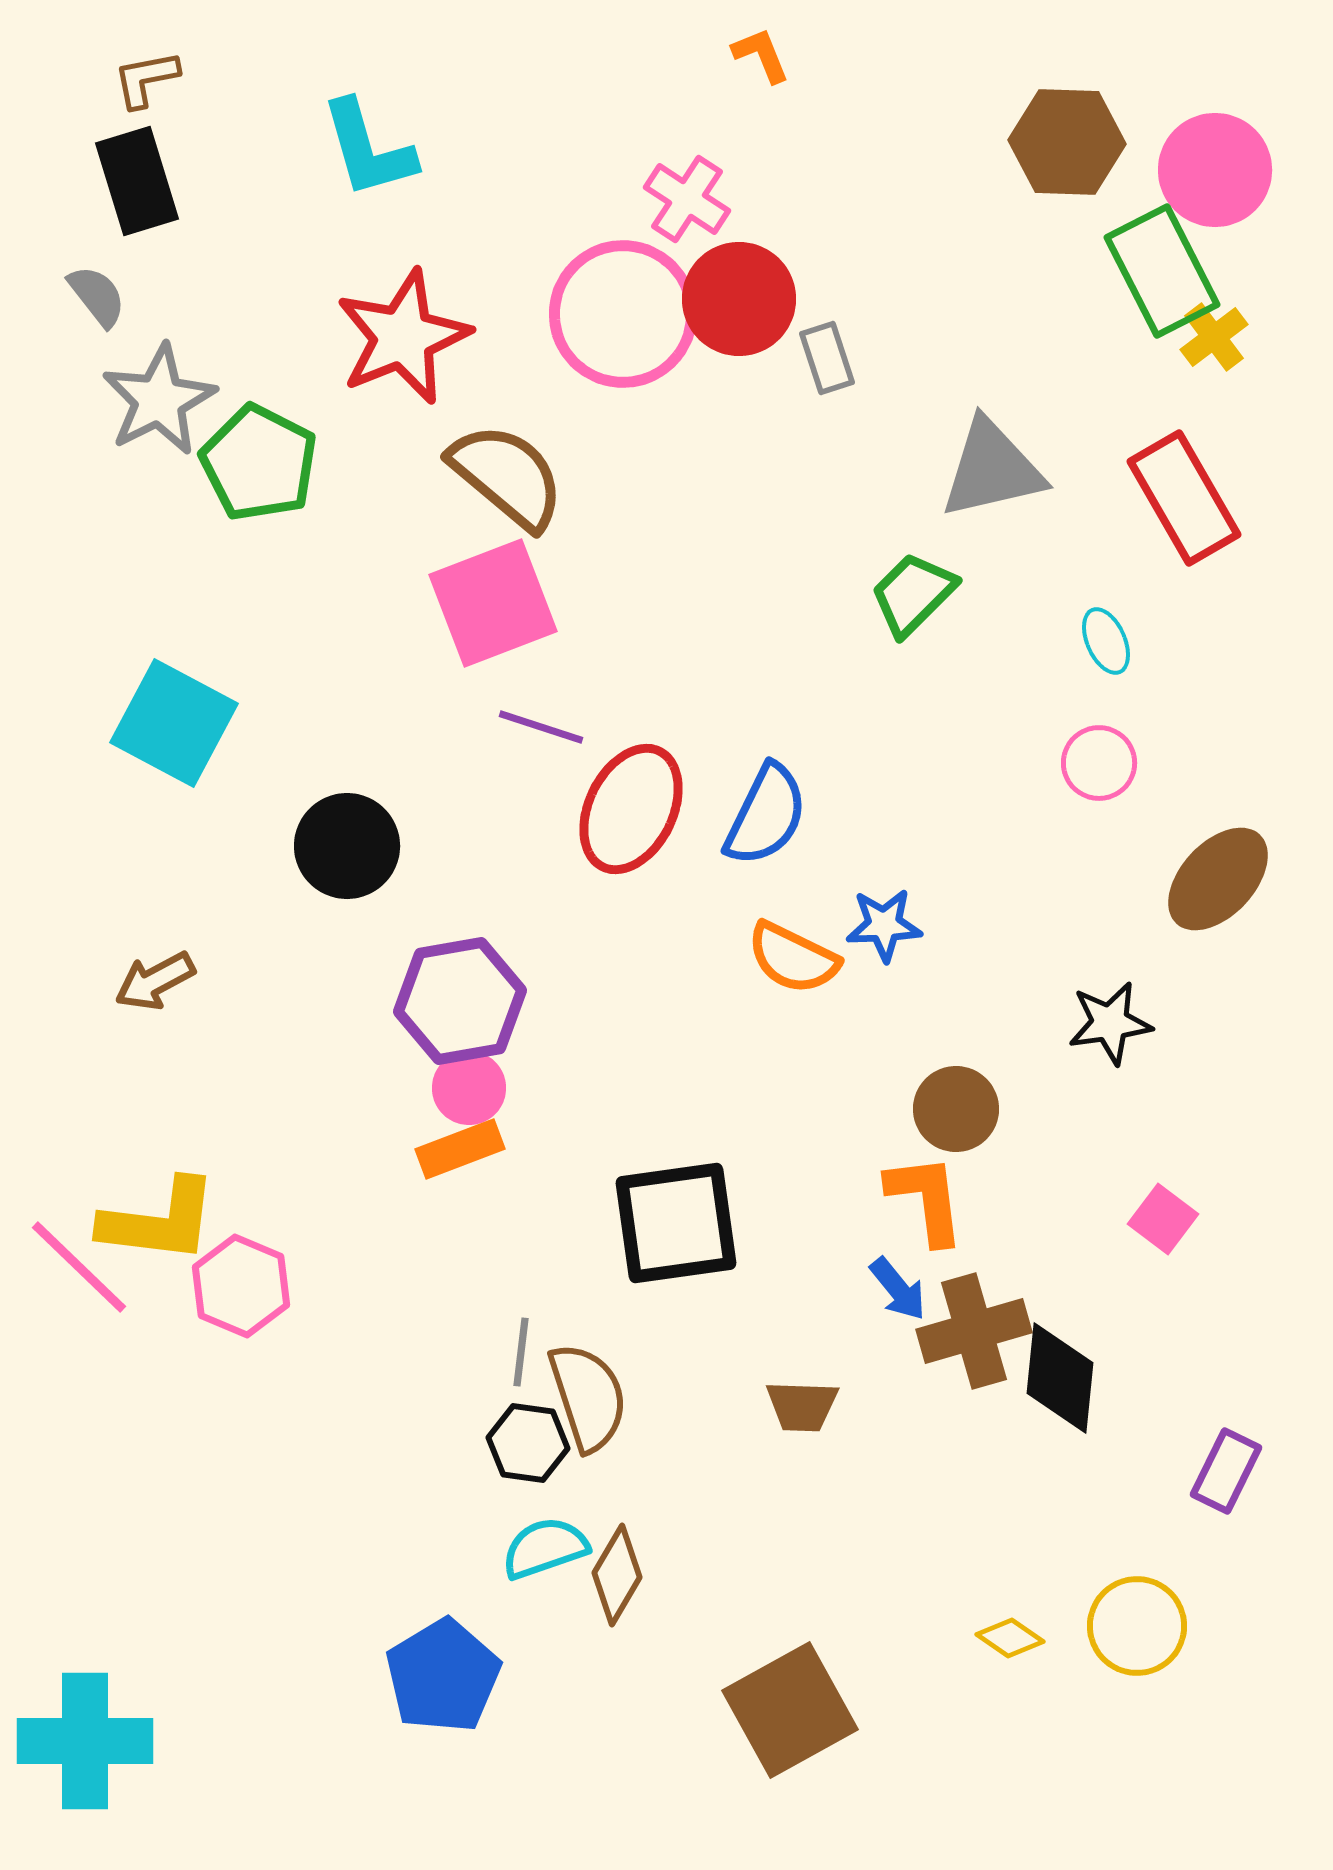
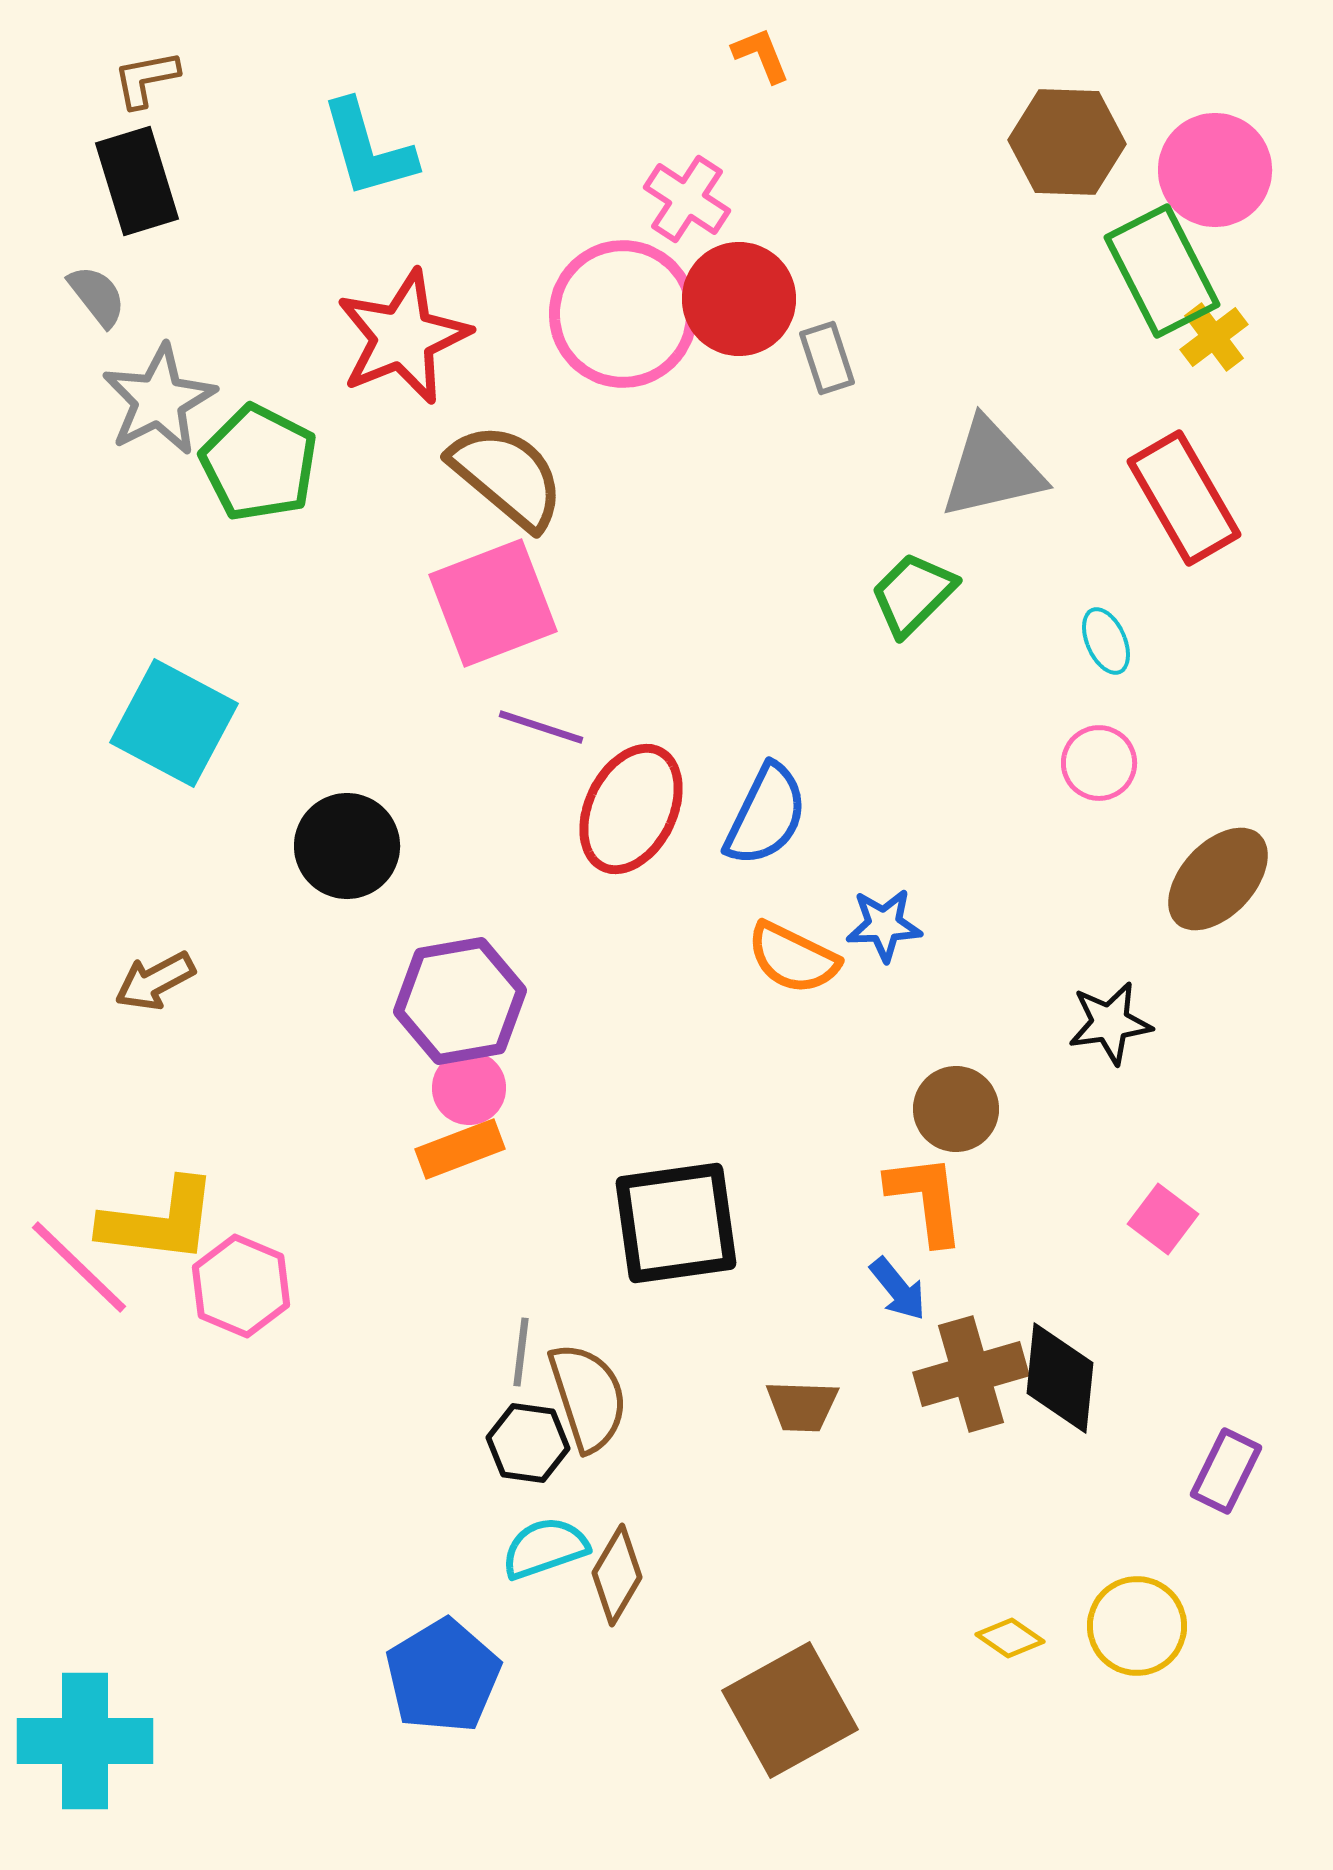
brown cross at (974, 1331): moved 3 px left, 43 px down
